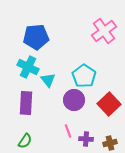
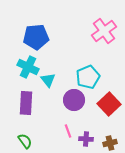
cyan pentagon: moved 4 px right, 1 px down; rotated 15 degrees clockwise
green semicircle: rotated 70 degrees counterclockwise
